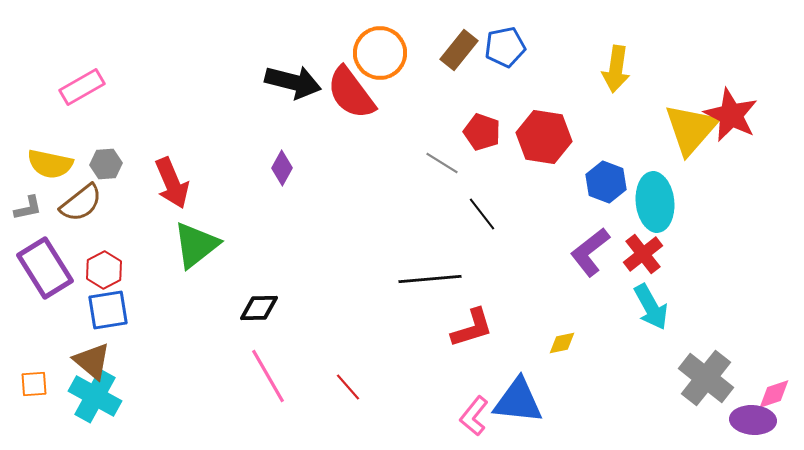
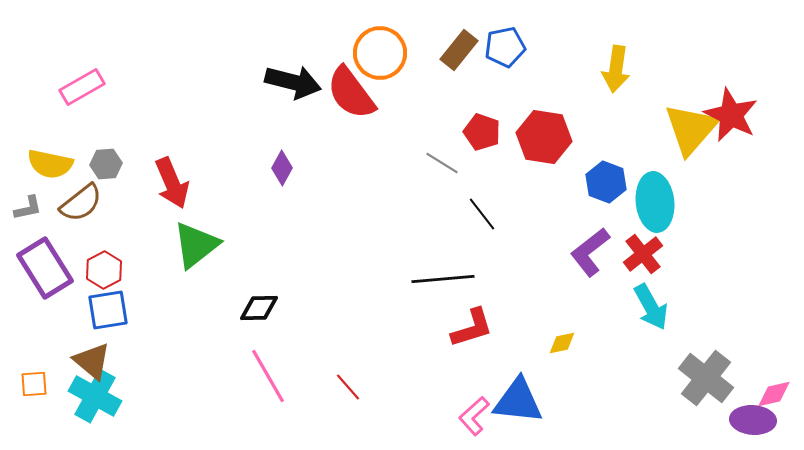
black line at (430, 279): moved 13 px right
pink diamond at (774, 394): rotated 6 degrees clockwise
pink L-shape at (474, 416): rotated 9 degrees clockwise
